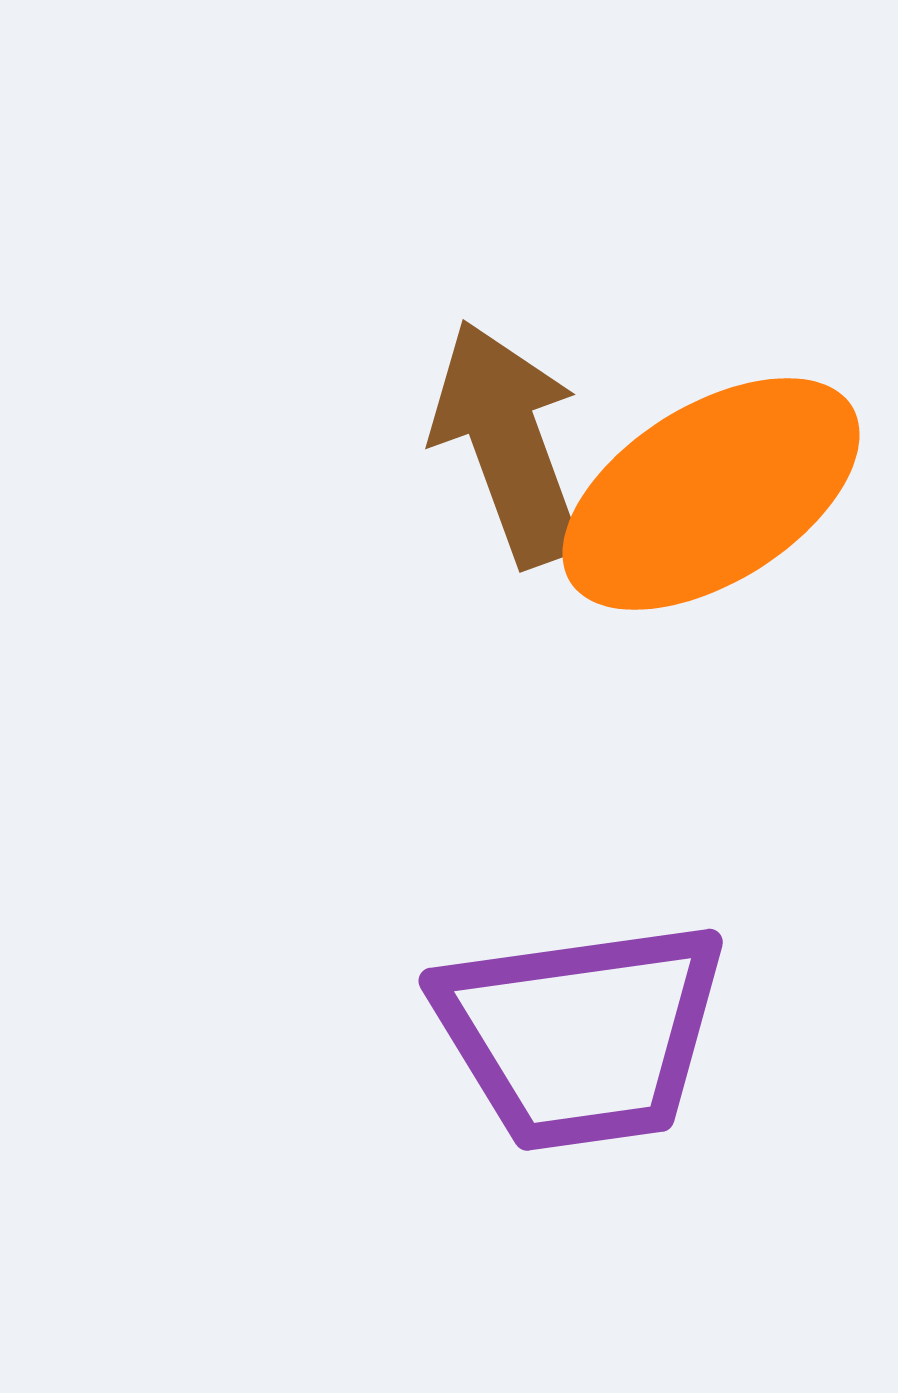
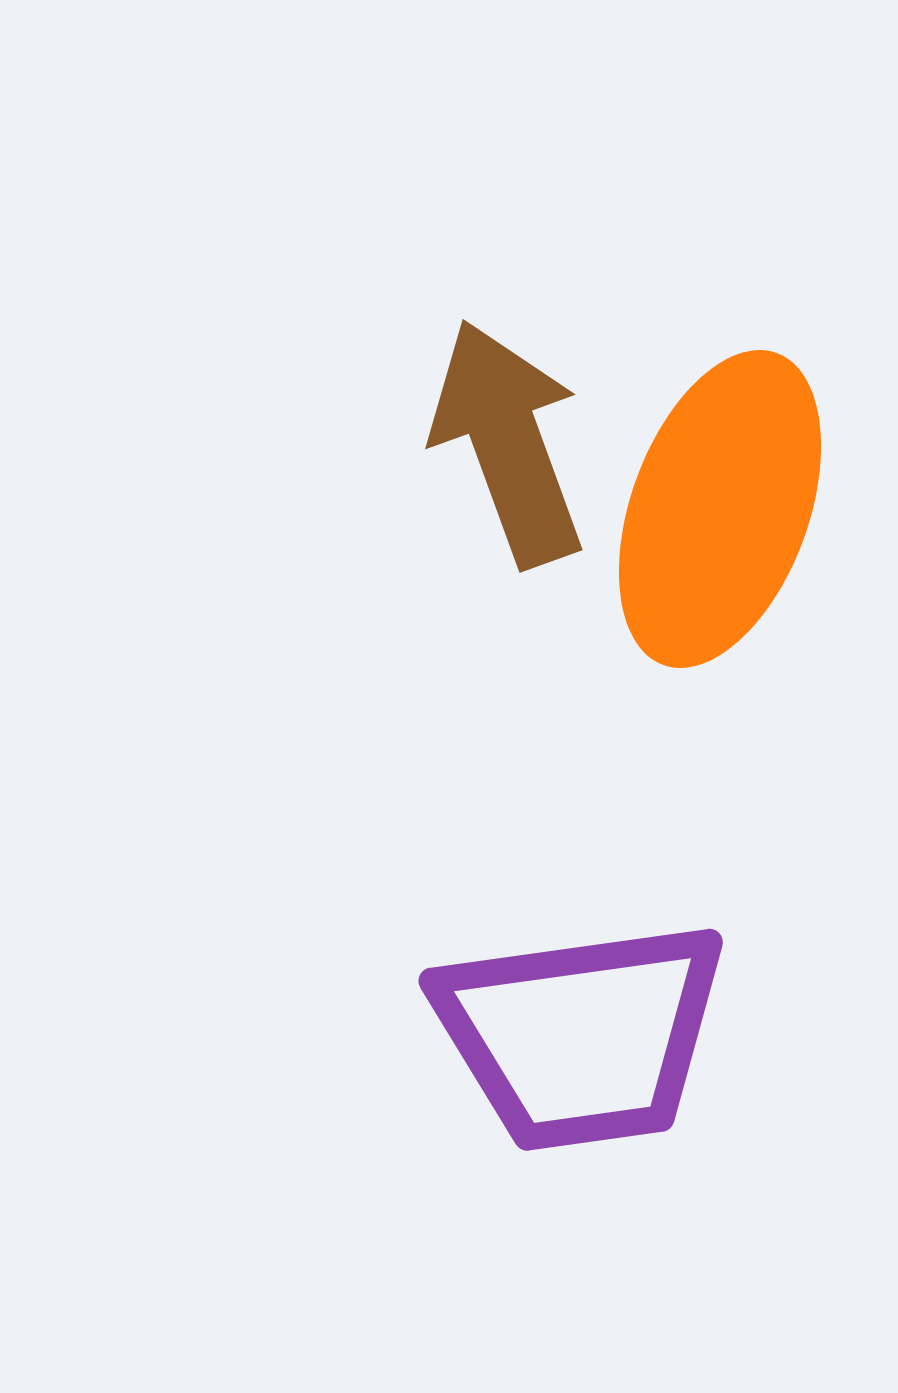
orange ellipse: moved 9 px right, 15 px down; rotated 38 degrees counterclockwise
